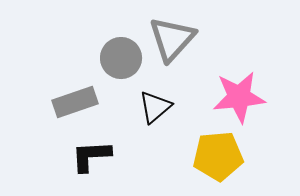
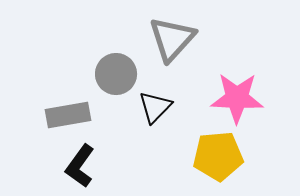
gray circle: moved 5 px left, 16 px down
pink star: moved 2 px left, 1 px down; rotated 8 degrees clockwise
gray rectangle: moved 7 px left, 13 px down; rotated 9 degrees clockwise
black triangle: rotated 6 degrees counterclockwise
black L-shape: moved 11 px left, 10 px down; rotated 51 degrees counterclockwise
